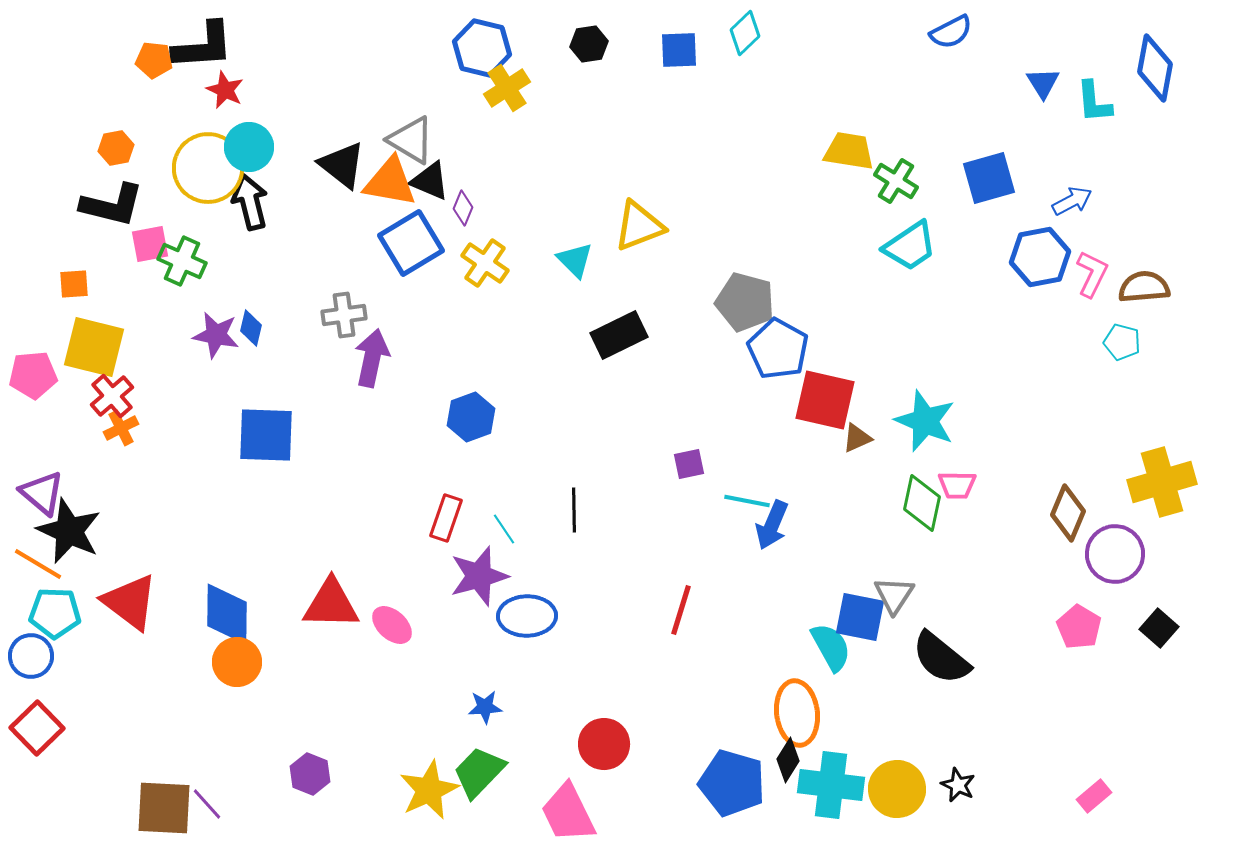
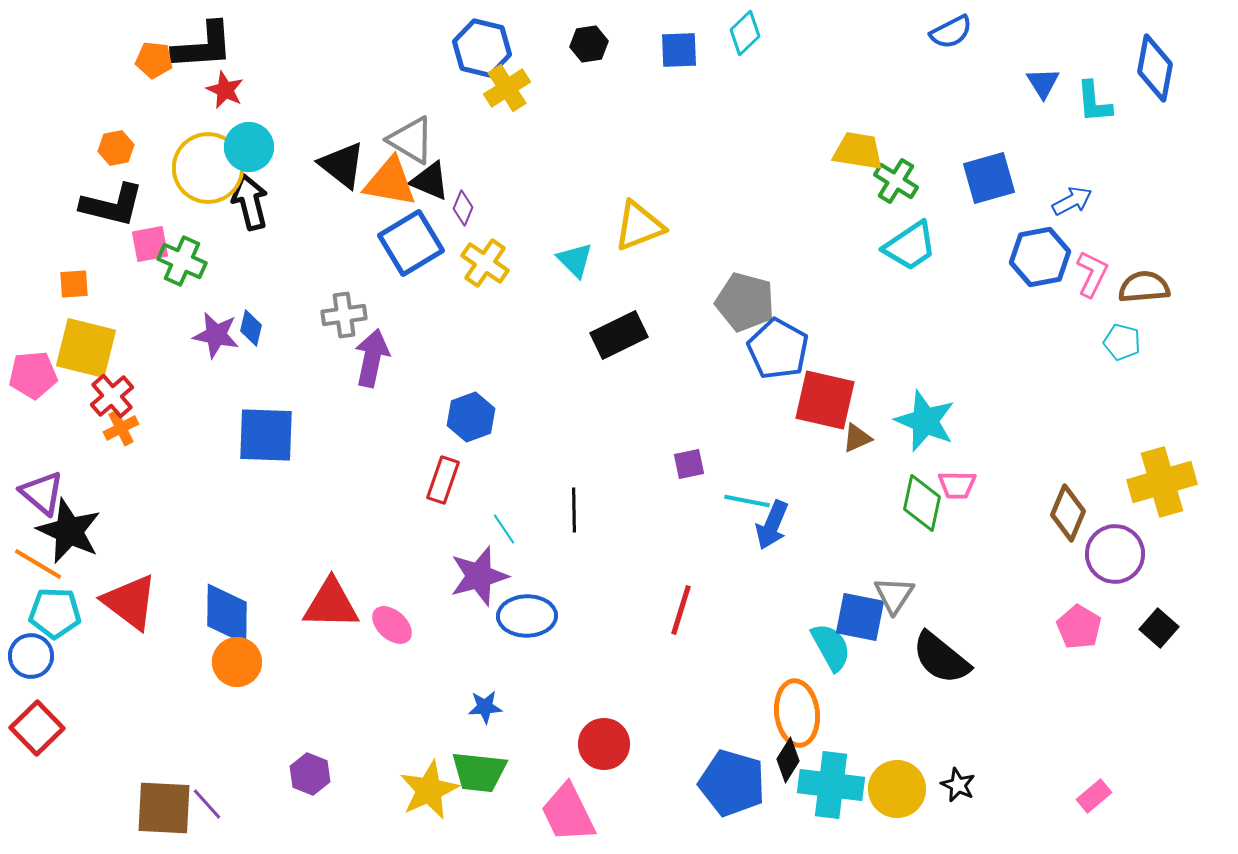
yellow trapezoid at (849, 151): moved 9 px right
yellow square at (94, 347): moved 8 px left, 1 px down
red rectangle at (446, 518): moved 3 px left, 38 px up
green trapezoid at (479, 772): rotated 128 degrees counterclockwise
